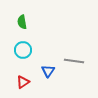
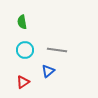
cyan circle: moved 2 px right
gray line: moved 17 px left, 11 px up
blue triangle: rotated 16 degrees clockwise
